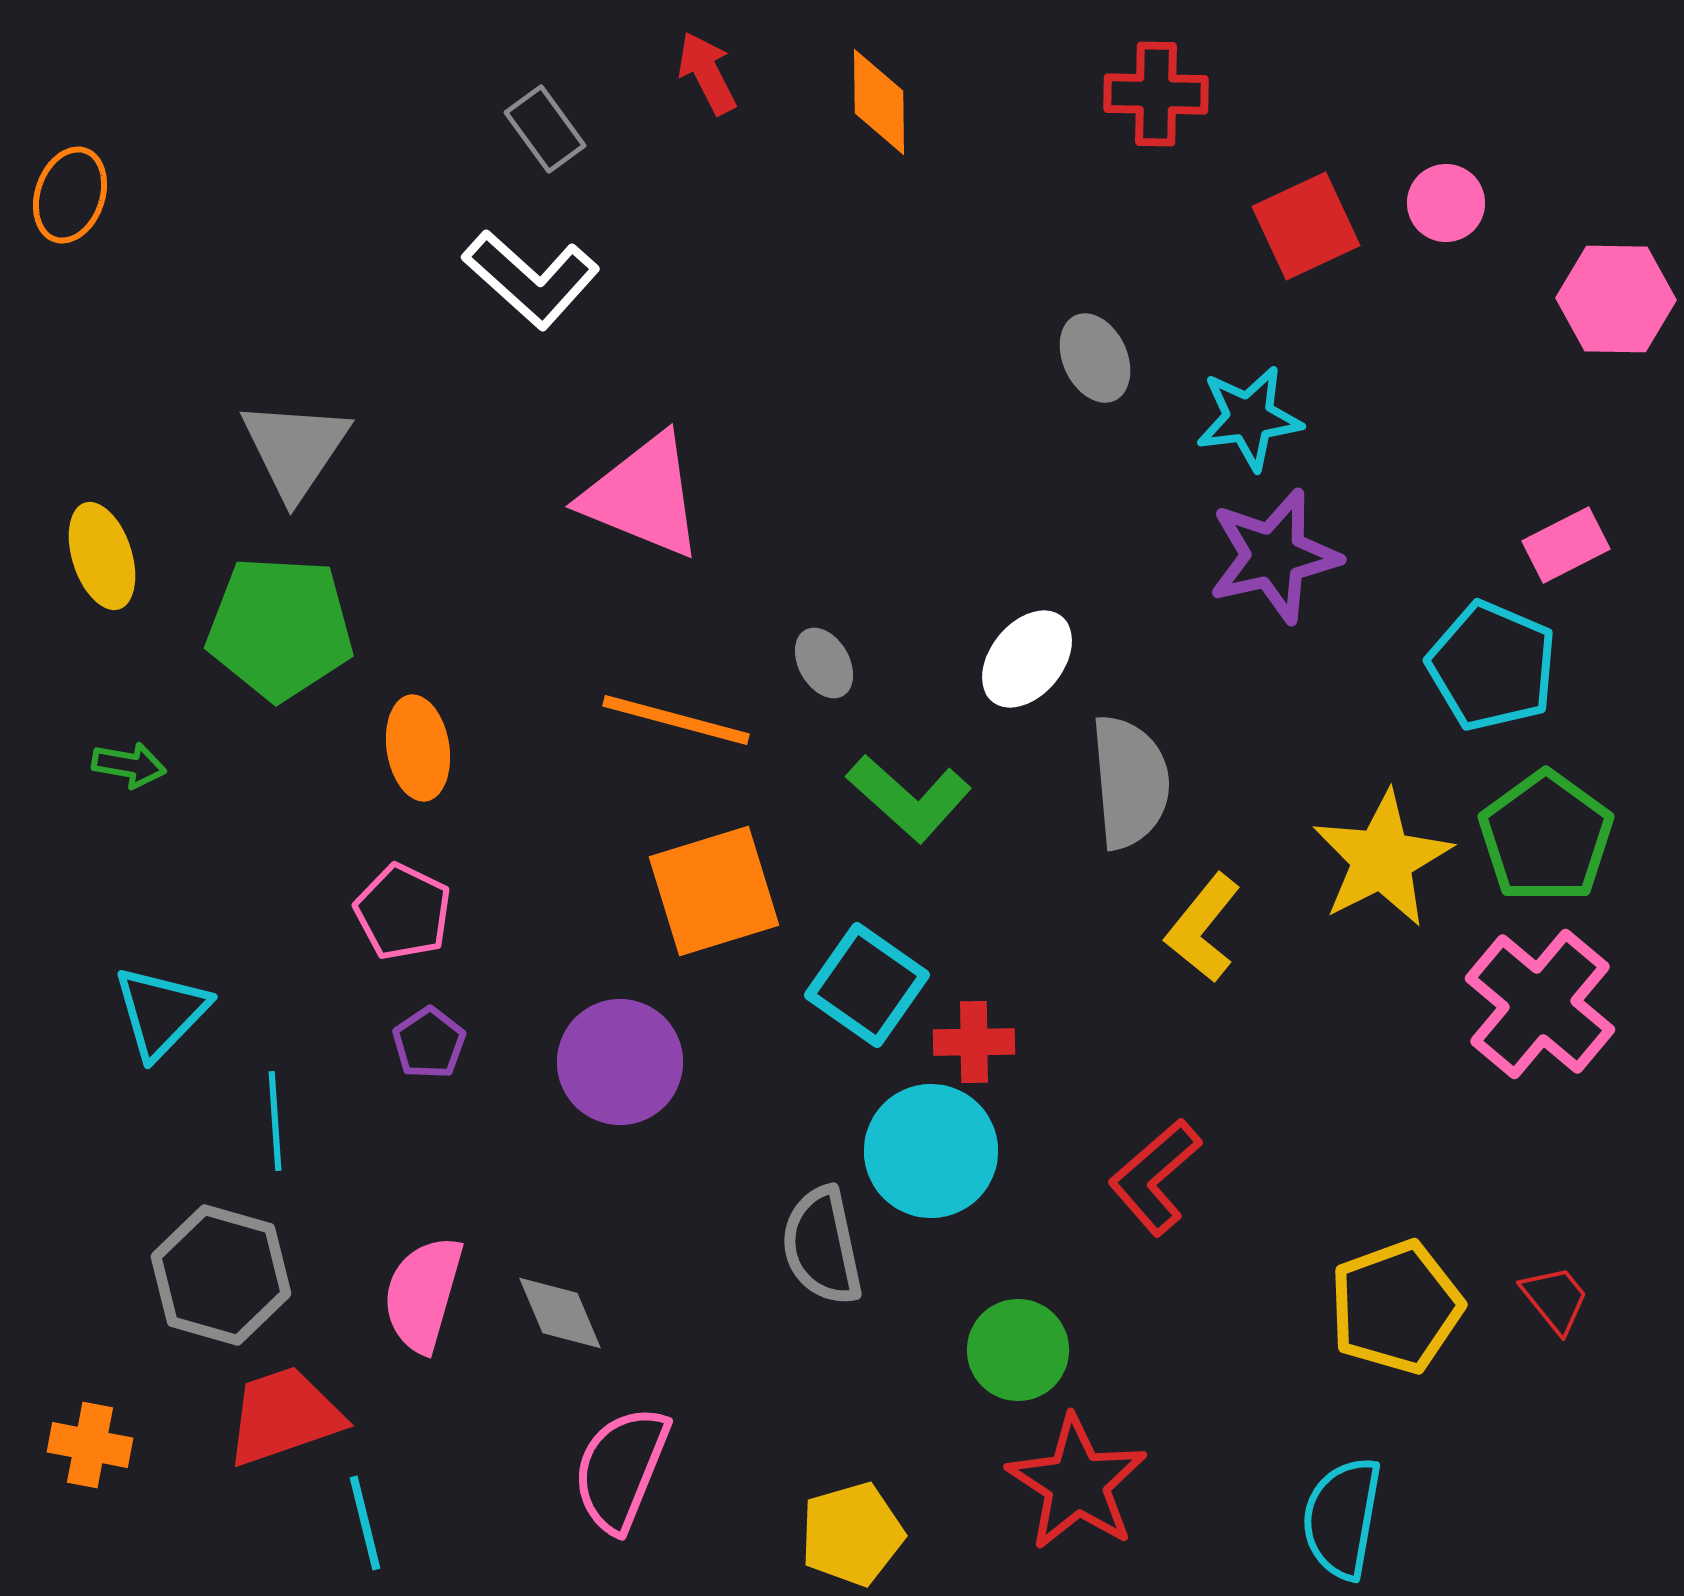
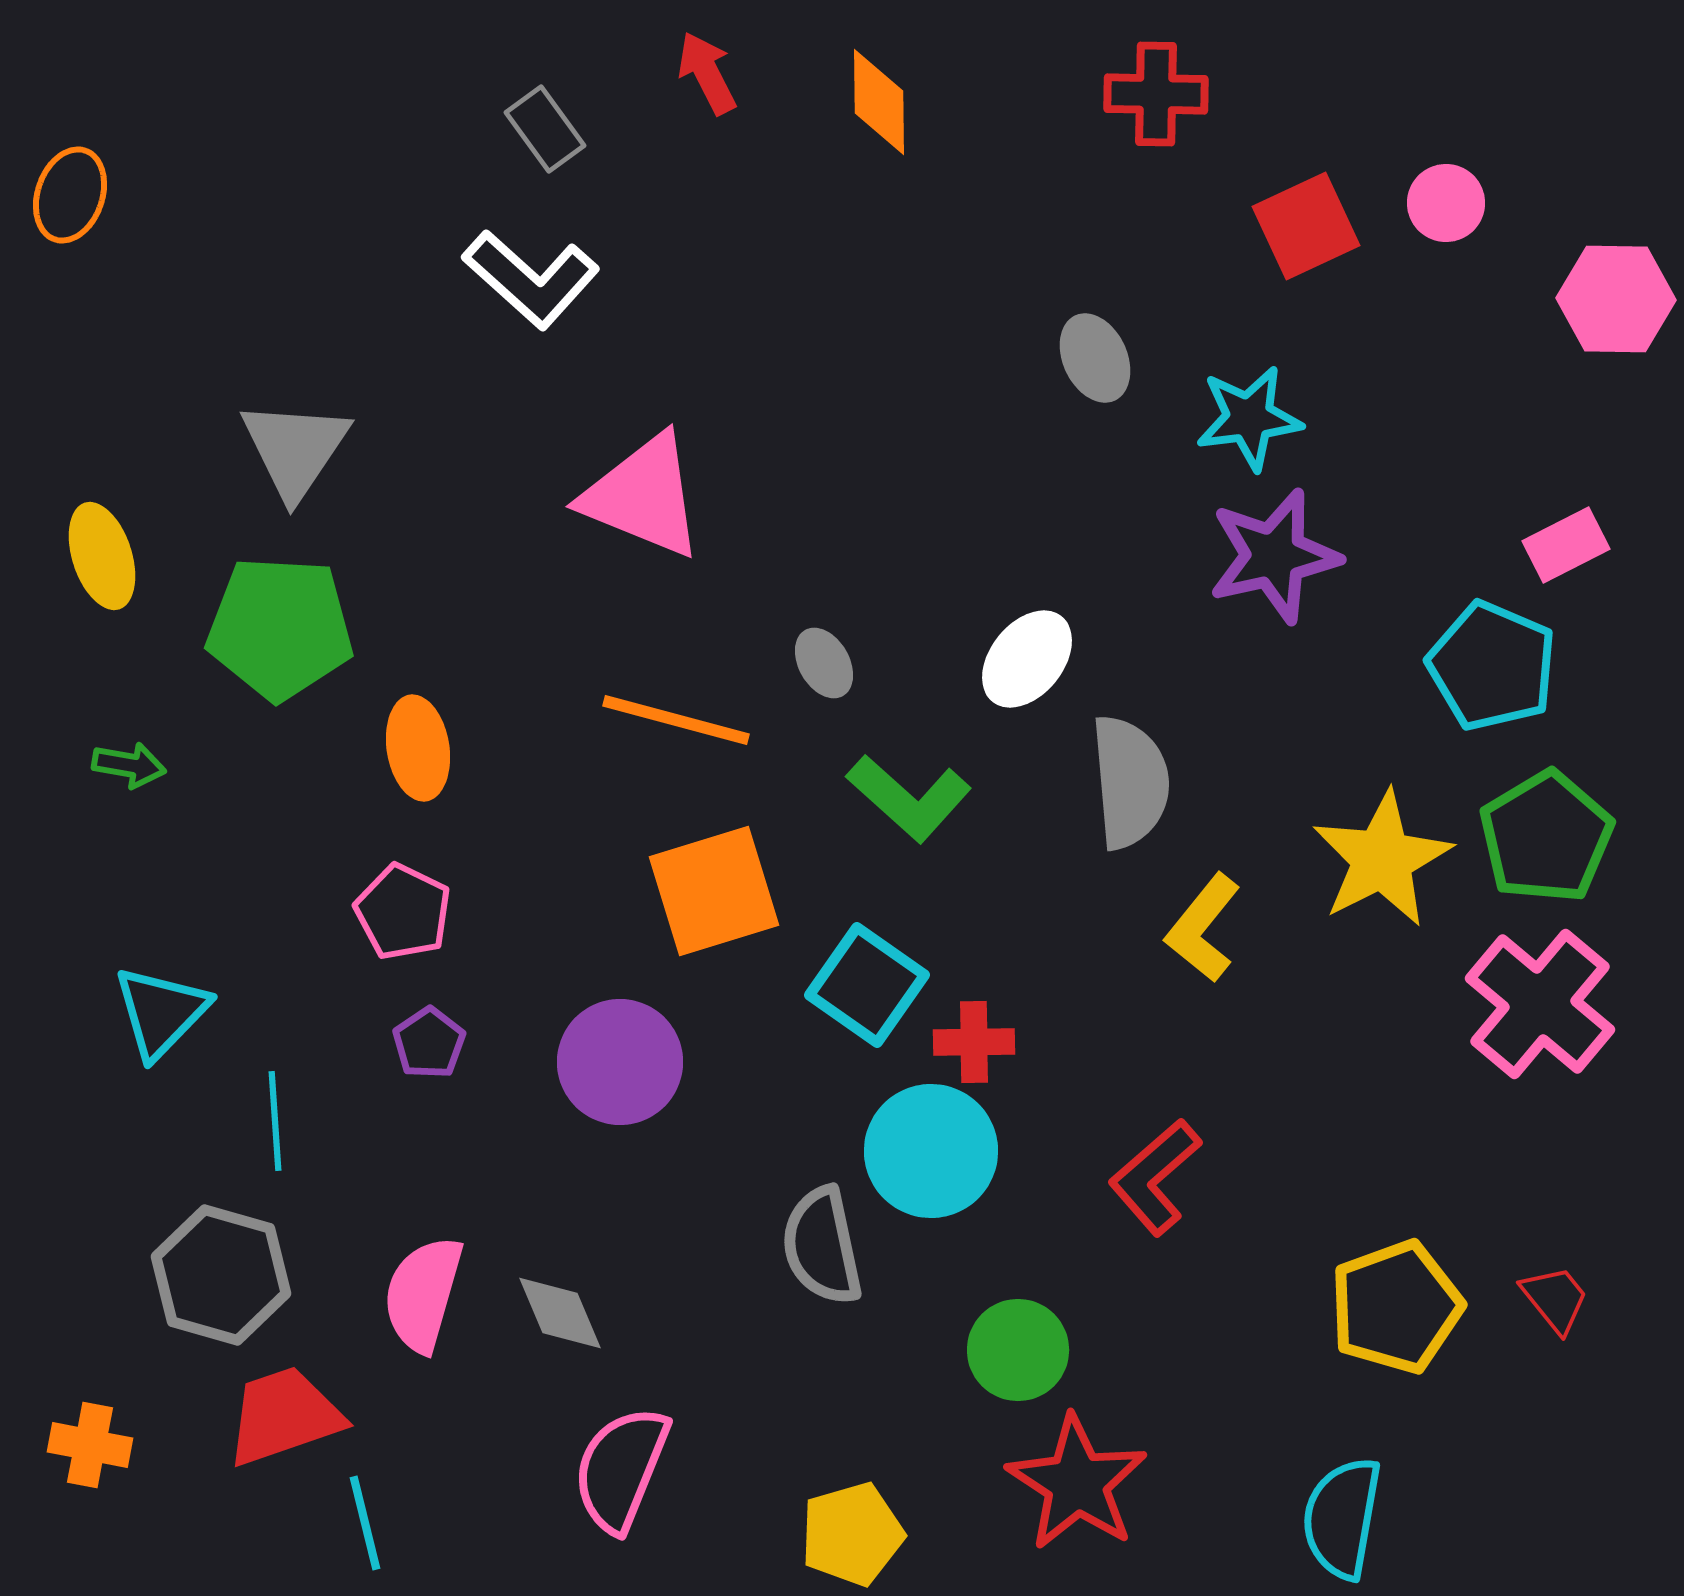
green pentagon at (1546, 837): rotated 5 degrees clockwise
